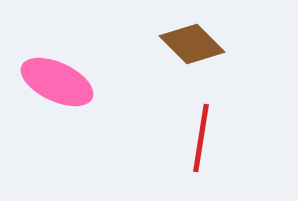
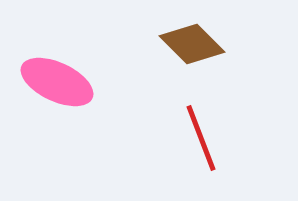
red line: rotated 30 degrees counterclockwise
